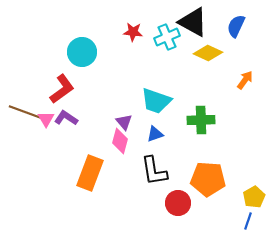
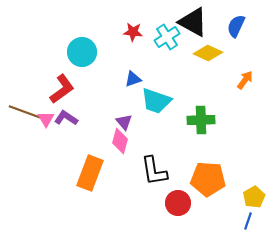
cyan cross: rotated 10 degrees counterclockwise
blue triangle: moved 22 px left, 55 px up
